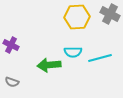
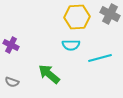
cyan semicircle: moved 2 px left, 7 px up
green arrow: moved 9 px down; rotated 45 degrees clockwise
